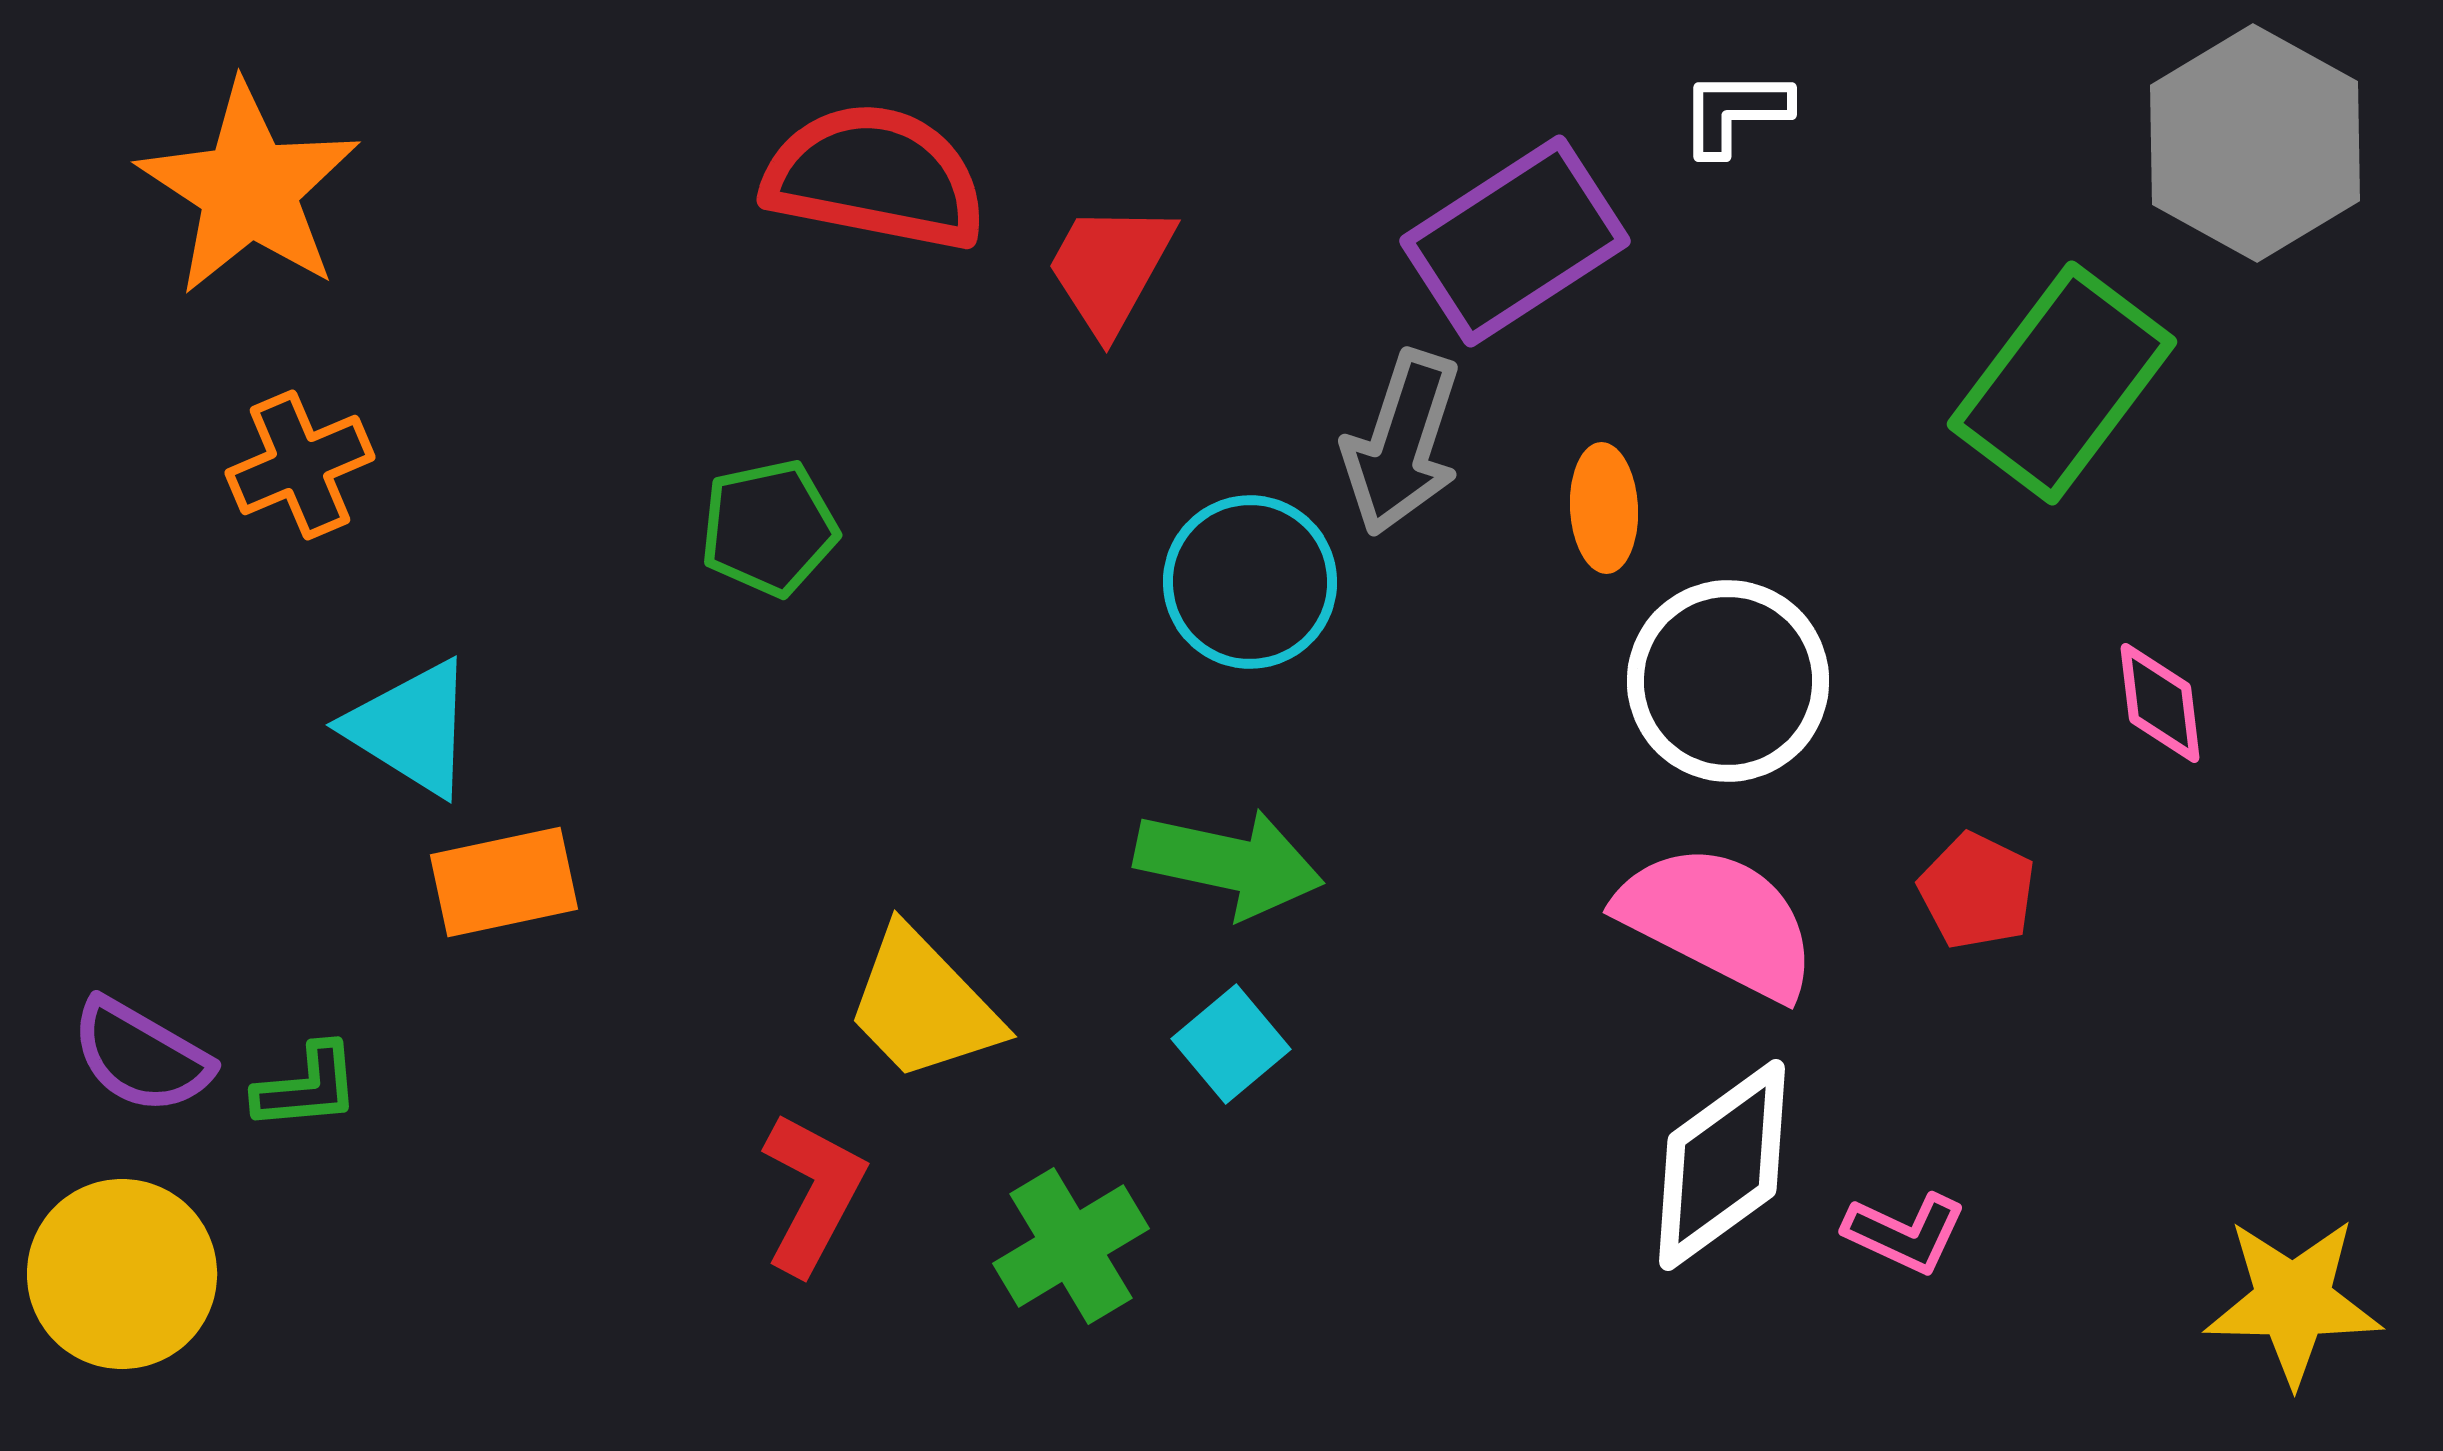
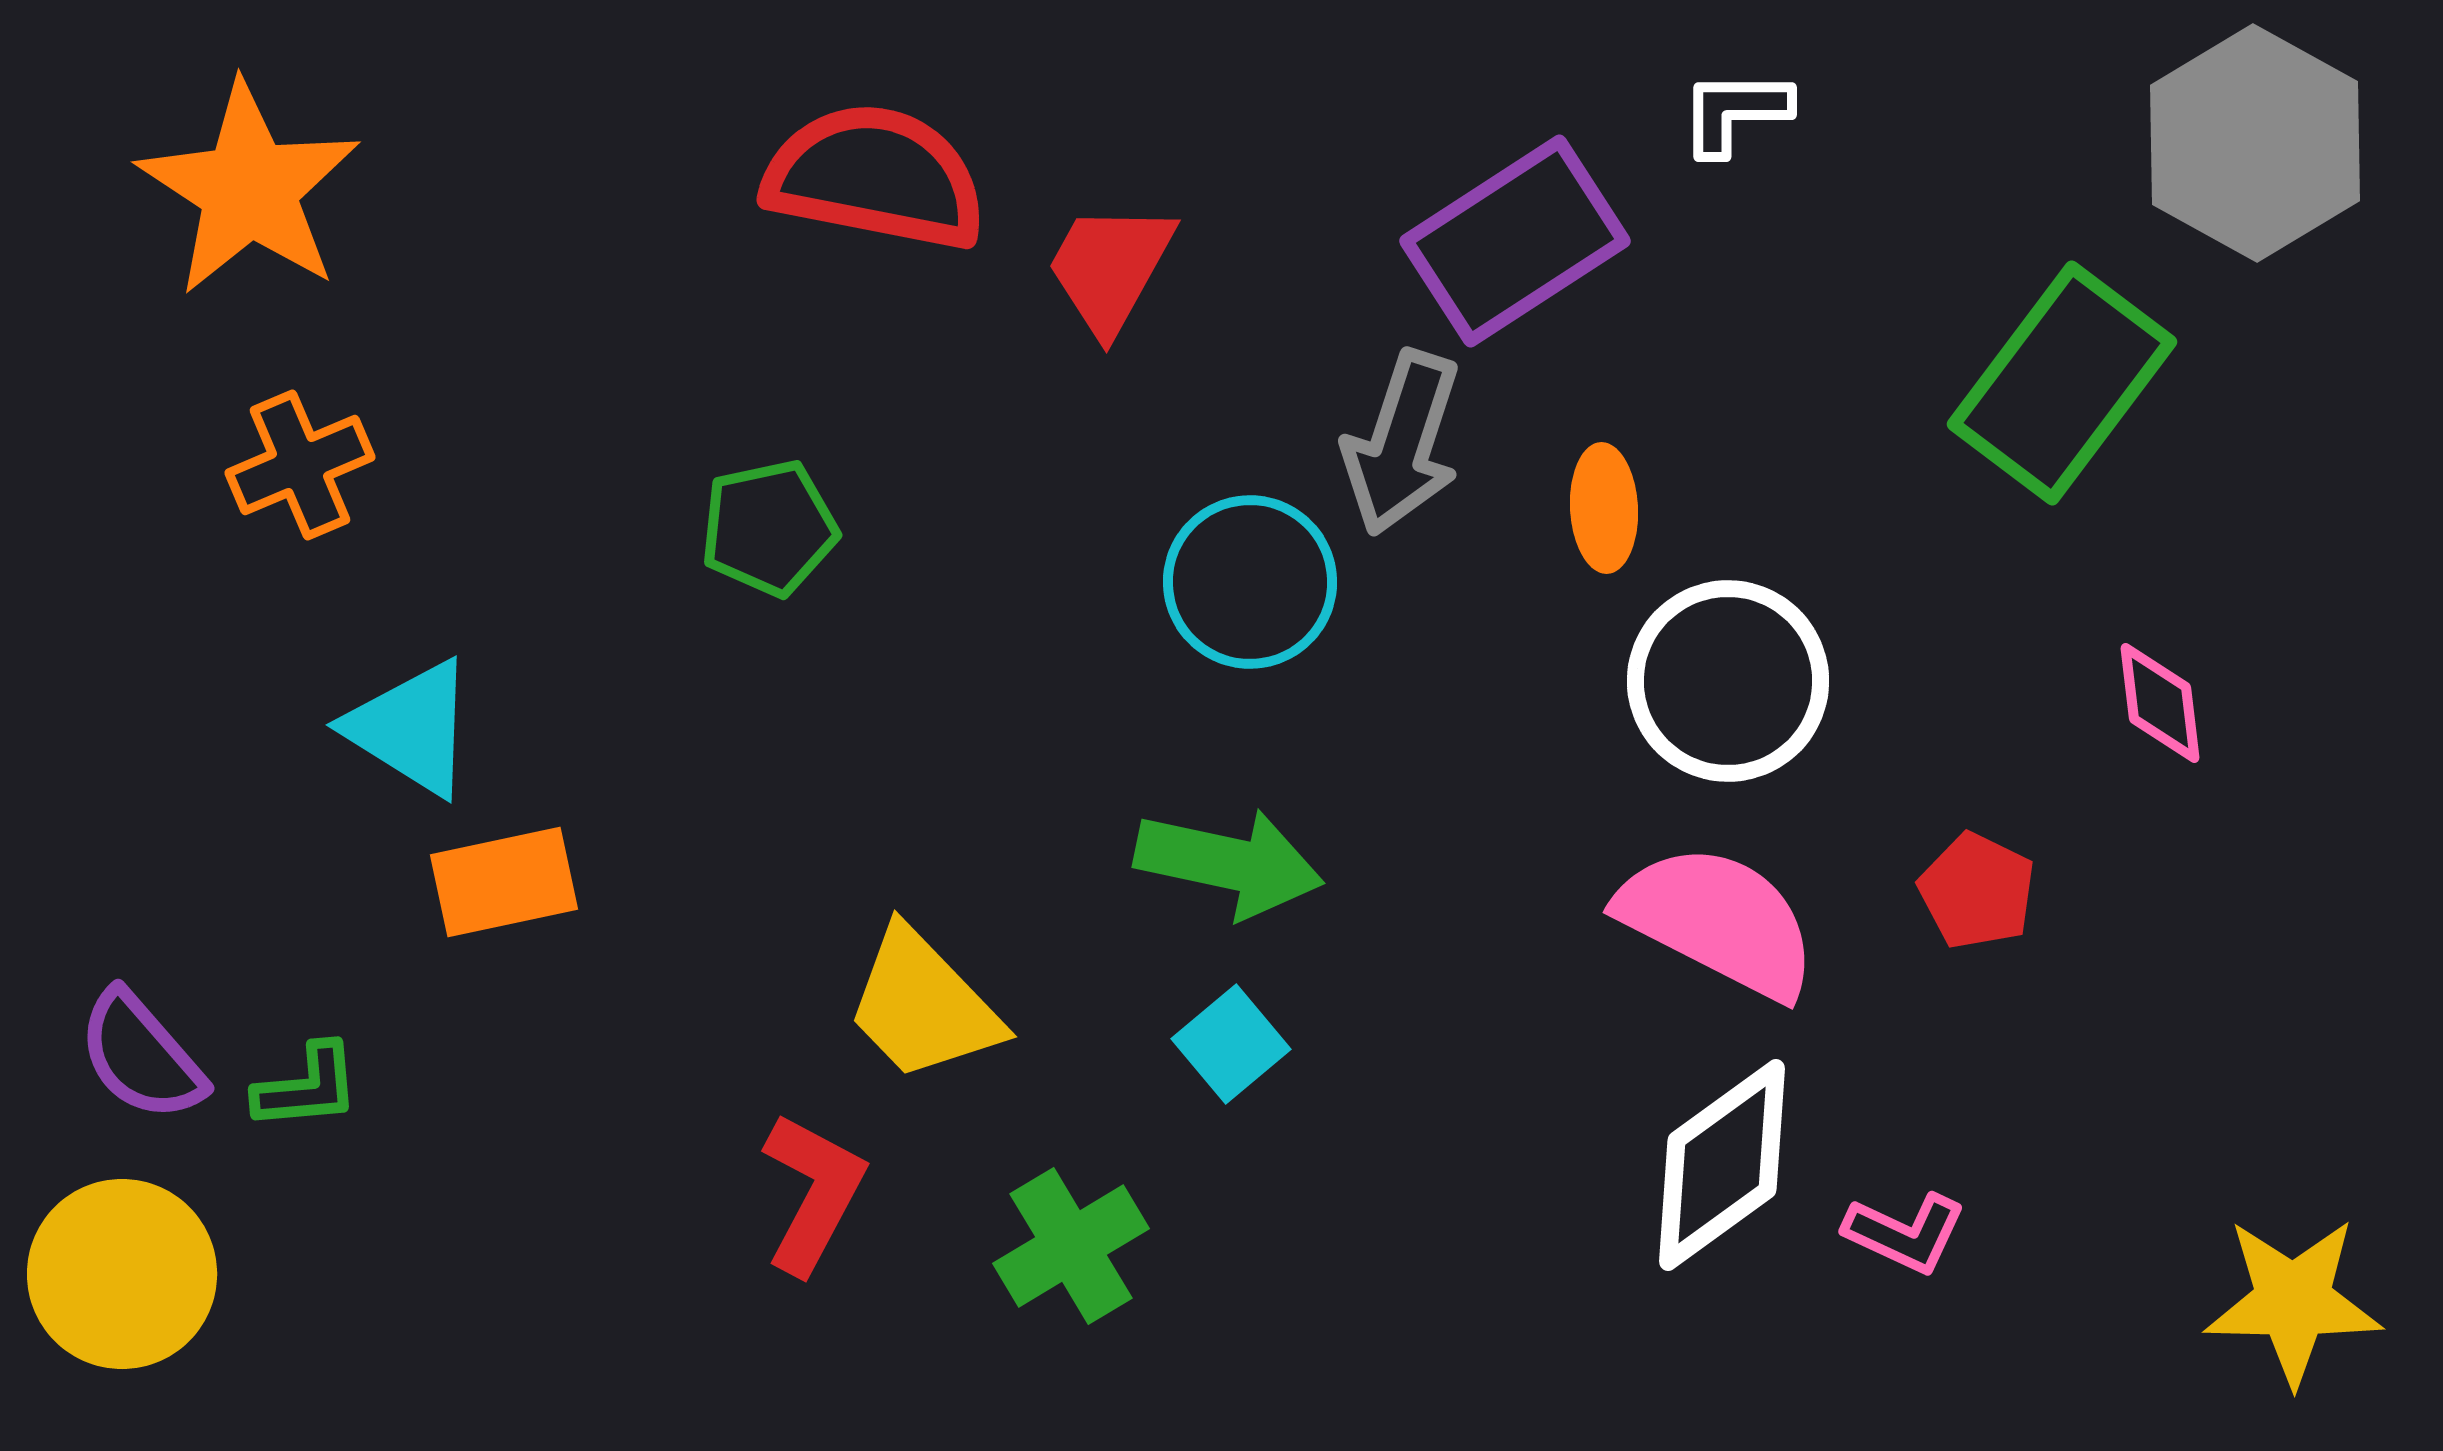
purple semicircle: rotated 19 degrees clockwise
